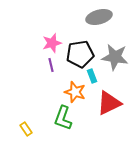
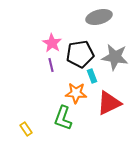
pink star: rotated 24 degrees counterclockwise
orange star: moved 1 px right, 1 px down; rotated 15 degrees counterclockwise
